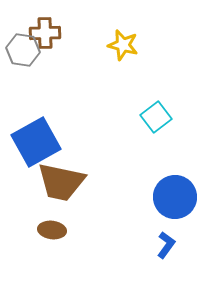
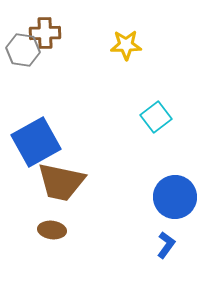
yellow star: moved 3 px right; rotated 16 degrees counterclockwise
